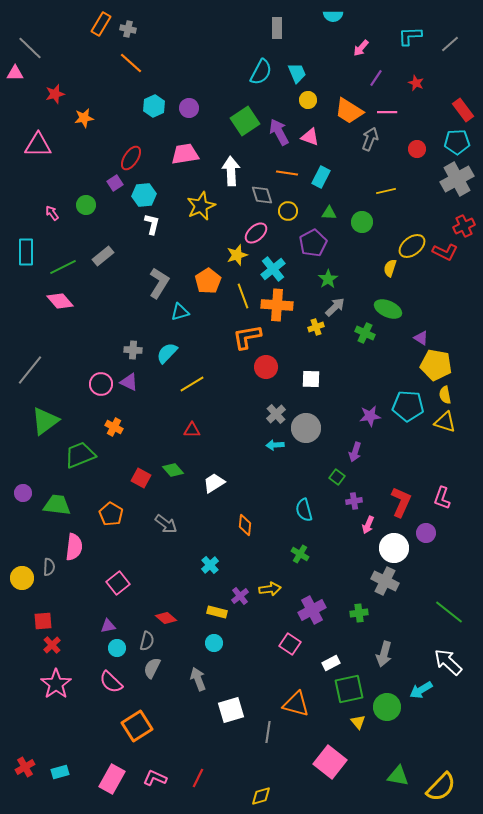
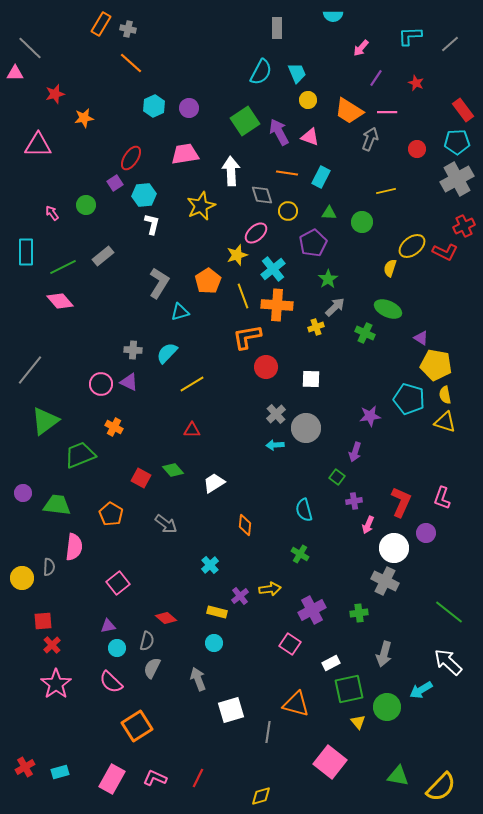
cyan pentagon at (408, 406): moved 1 px right, 7 px up; rotated 12 degrees clockwise
